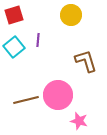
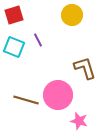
yellow circle: moved 1 px right
purple line: rotated 32 degrees counterclockwise
cyan square: rotated 30 degrees counterclockwise
brown L-shape: moved 1 px left, 7 px down
brown line: rotated 30 degrees clockwise
